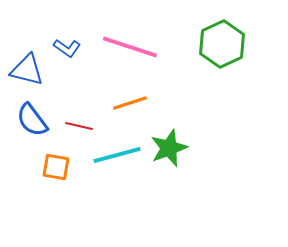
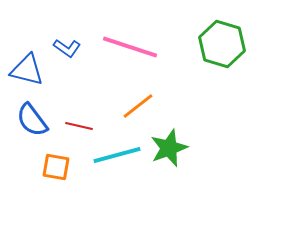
green hexagon: rotated 18 degrees counterclockwise
orange line: moved 8 px right, 3 px down; rotated 20 degrees counterclockwise
